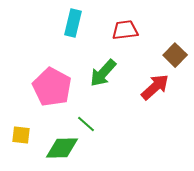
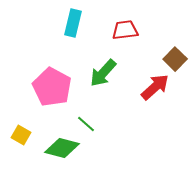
brown square: moved 4 px down
yellow square: rotated 24 degrees clockwise
green diamond: rotated 16 degrees clockwise
